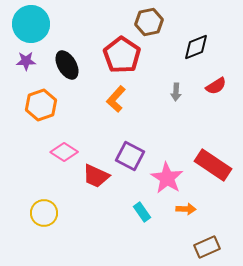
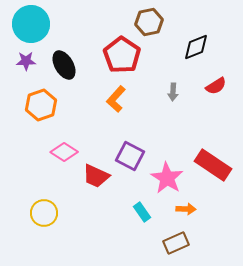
black ellipse: moved 3 px left
gray arrow: moved 3 px left
brown rectangle: moved 31 px left, 4 px up
